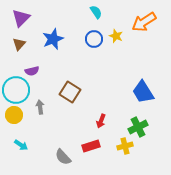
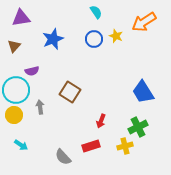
purple triangle: rotated 36 degrees clockwise
brown triangle: moved 5 px left, 2 px down
